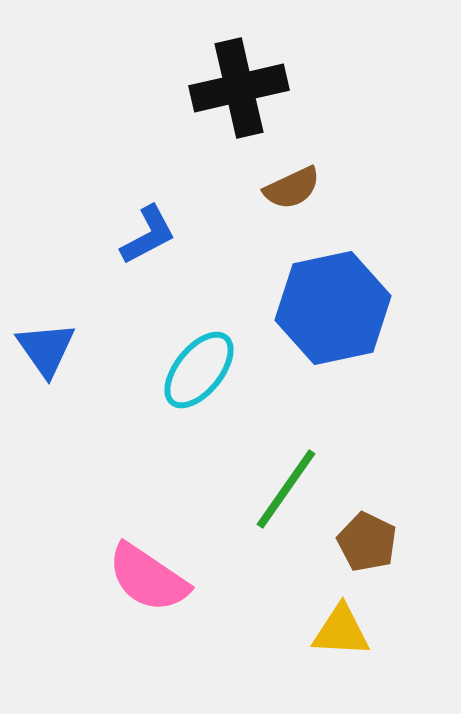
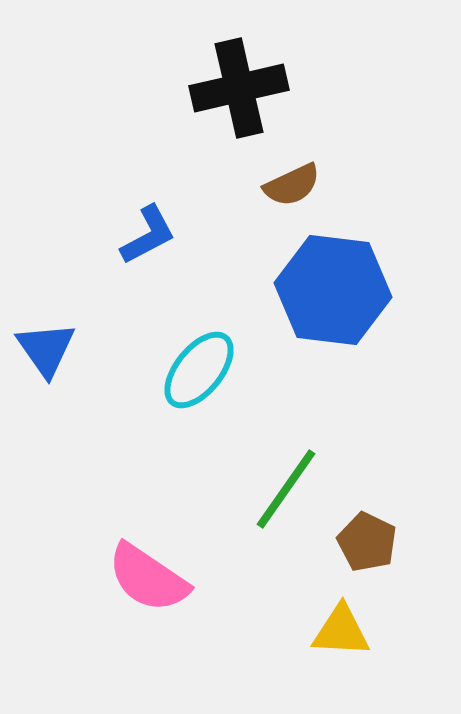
brown semicircle: moved 3 px up
blue hexagon: moved 18 px up; rotated 19 degrees clockwise
